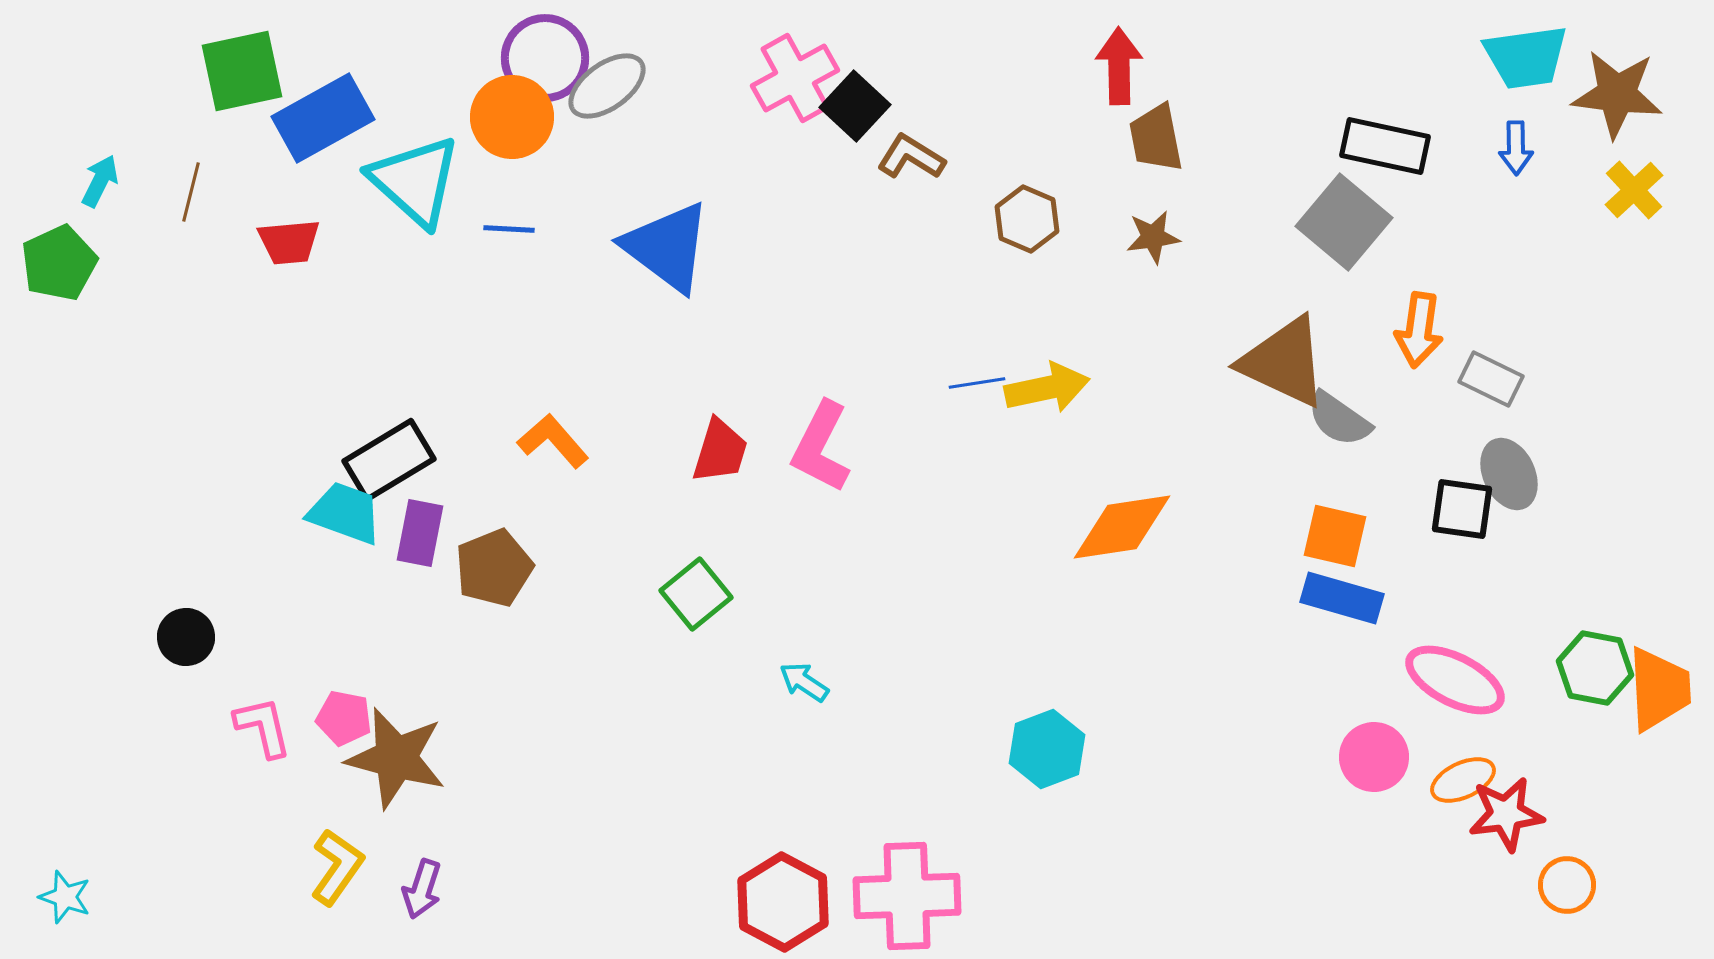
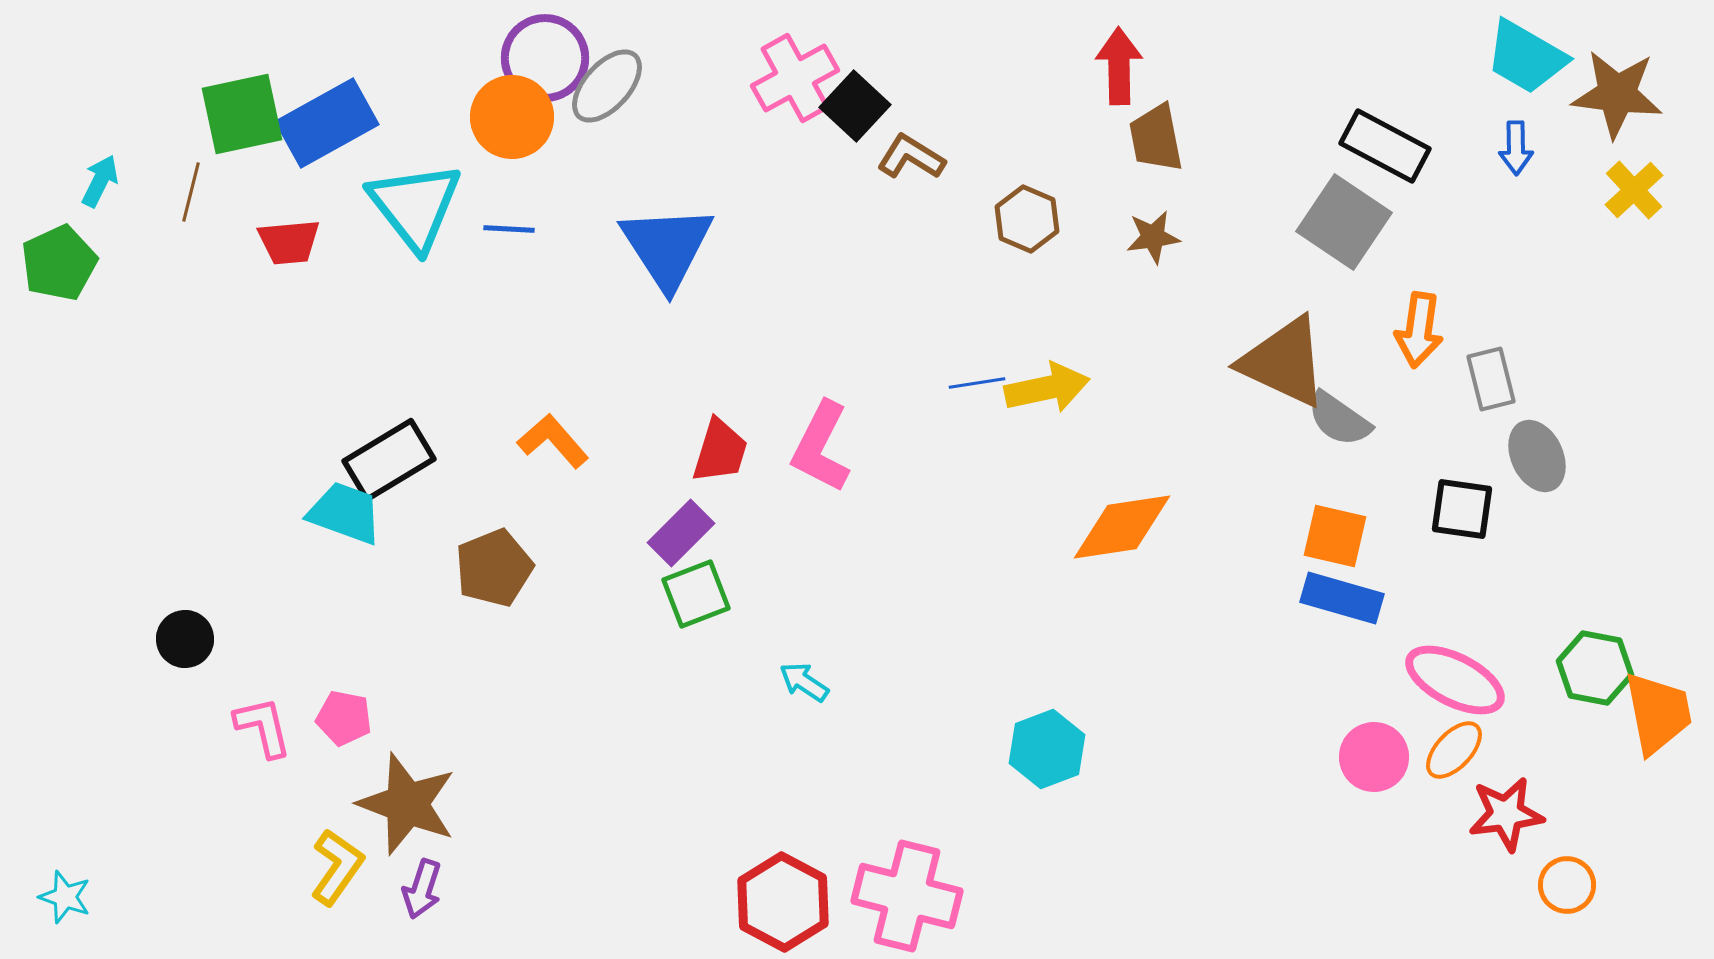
cyan trapezoid at (1526, 57): rotated 38 degrees clockwise
green square at (242, 71): moved 43 px down
gray ellipse at (607, 86): rotated 12 degrees counterclockwise
blue rectangle at (323, 118): moved 4 px right, 5 px down
black rectangle at (1385, 146): rotated 16 degrees clockwise
cyan triangle at (415, 181): moved 25 px down; rotated 10 degrees clockwise
gray square at (1344, 222): rotated 6 degrees counterclockwise
blue triangle at (667, 247): rotated 20 degrees clockwise
gray rectangle at (1491, 379): rotated 50 degrees clockwise
gray ellipse at (1509, 474): moved 28 px right, 18 px up
purple rectangle at (420, 533): moved 261 px right; rotated 34 degrees clockwise
green square at (696, 594): rotated 18 degrees clockwise
black circle at (186, 637): moved 1 px left, 2 px down
orange trapezoid at (1659, 689): moved 1 px left, 24 px down; rotated 8 degrees counterclockwise
brown star at (396, 758): moved 11 px right, 46 px down; rotated 6 degrees clockwise
orange ellipse at (1463, 780): moved 9 px left, 30 px up; rotated 22 degrees counterclockwise
pink cross at (907, 896): rotated 16 degrees clockwise
